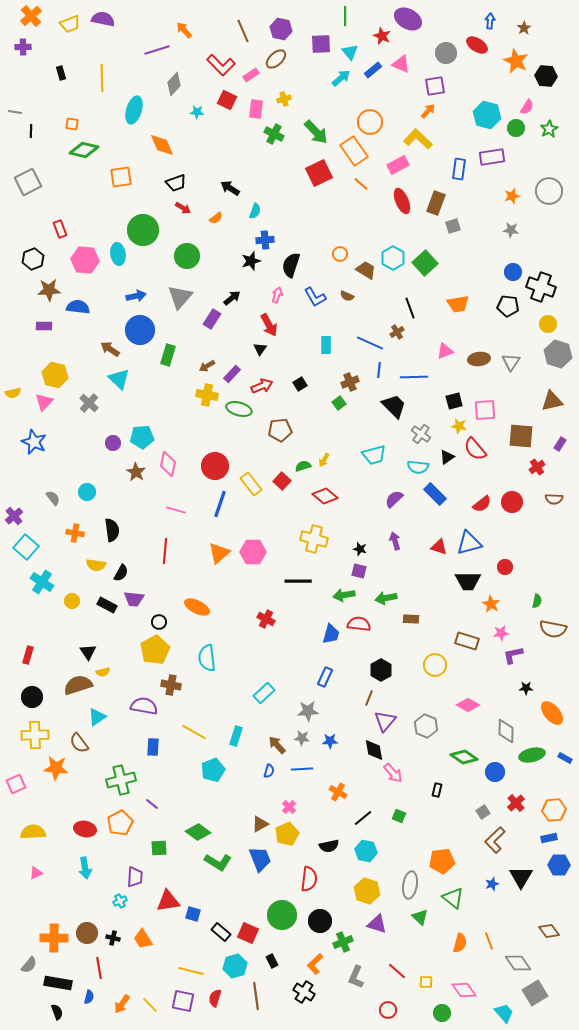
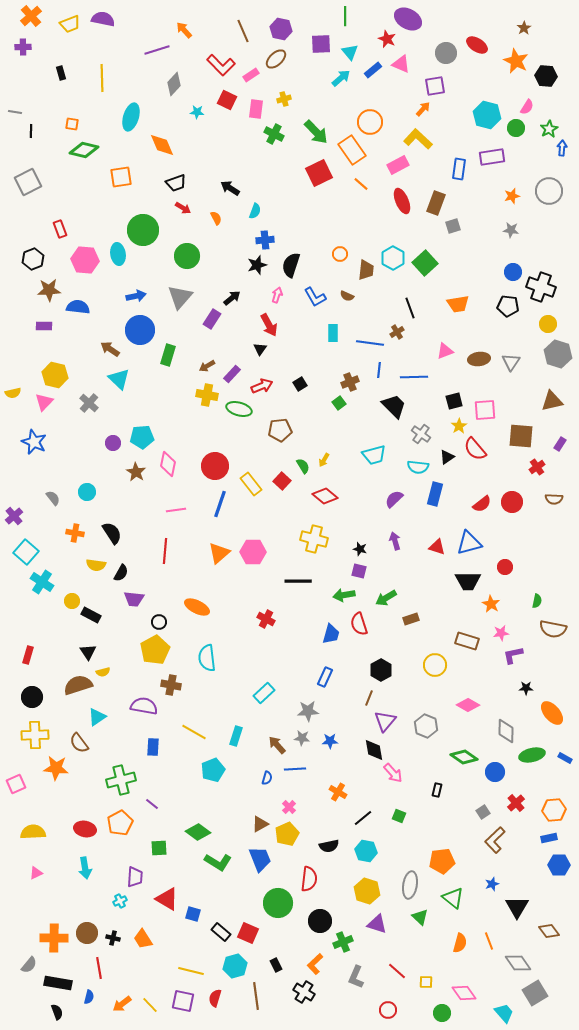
blue arrow at (490, 21): moved 72 px right, 127 px down
red star at (382, 36): moved 5 px right, 3 px down
cyan ellipse at (134, 110): moved 3 px left, 7 px down
orange arrow at (428, 111): moved 5 px left, 2 px up
orange rectangle at (354, 151): moved 2 px left, 1 px up
orange semicircle at (216, 218): rotated 80 degrees counterclockwise
black star at (251, 261): moved 6 px right, 4 px down
brown trapezoid at (366, 270): rotated 65 degrees clockwise
blue line at (370, 343): rotated 16 degrees counterclockwise
cyan rectangle at (326, 345): moved 7 px right, 12 px up
yellow star at (459, 426): rotated 28 degrees clockwise
green semicircle at (303, 466): rotated 77 degrees clockwise
blue rectangle at (435, 494): rotated 60 degrees clockwise
pink line at (176, 510): rotated 24 degrees counterclockwise
black semicircle at (112, 530): moved 3 px down; rotated 25 degrees counterclockwise
cyan square at (26, 547): moved 5 px down
red triangle at (439, 547): moved 2 px left
green arrow at (386, 598): rotated 20 degrees counterclockwise
black rectangle at (107, 605): moved 16 px left, 10 px down
brown rectangle at (411, 619): rotated 21 degrees counterclockwise
red semicircle at (359, 624): rotated 115 degrees counterclockwise
blue line at (302, 769): moved 7 px left
blue semicircle at (269, 771): moved 2 px left, 7 px down
black triangle at (521, 877): moved 4 px left, 30 px down
red triangle at (168, 901): moved 1 px left, 2 px up; rotated 40 degrees clockwise
green circle at (282, 915): moved 4 px left, 12 px up
black rectangle at (272, 961): moved 4 px right, 4 px down
pink diamond at (464, 990): moved 3 px down
orange arrow at (122, 1004): rotated 18 degrees clockwise
